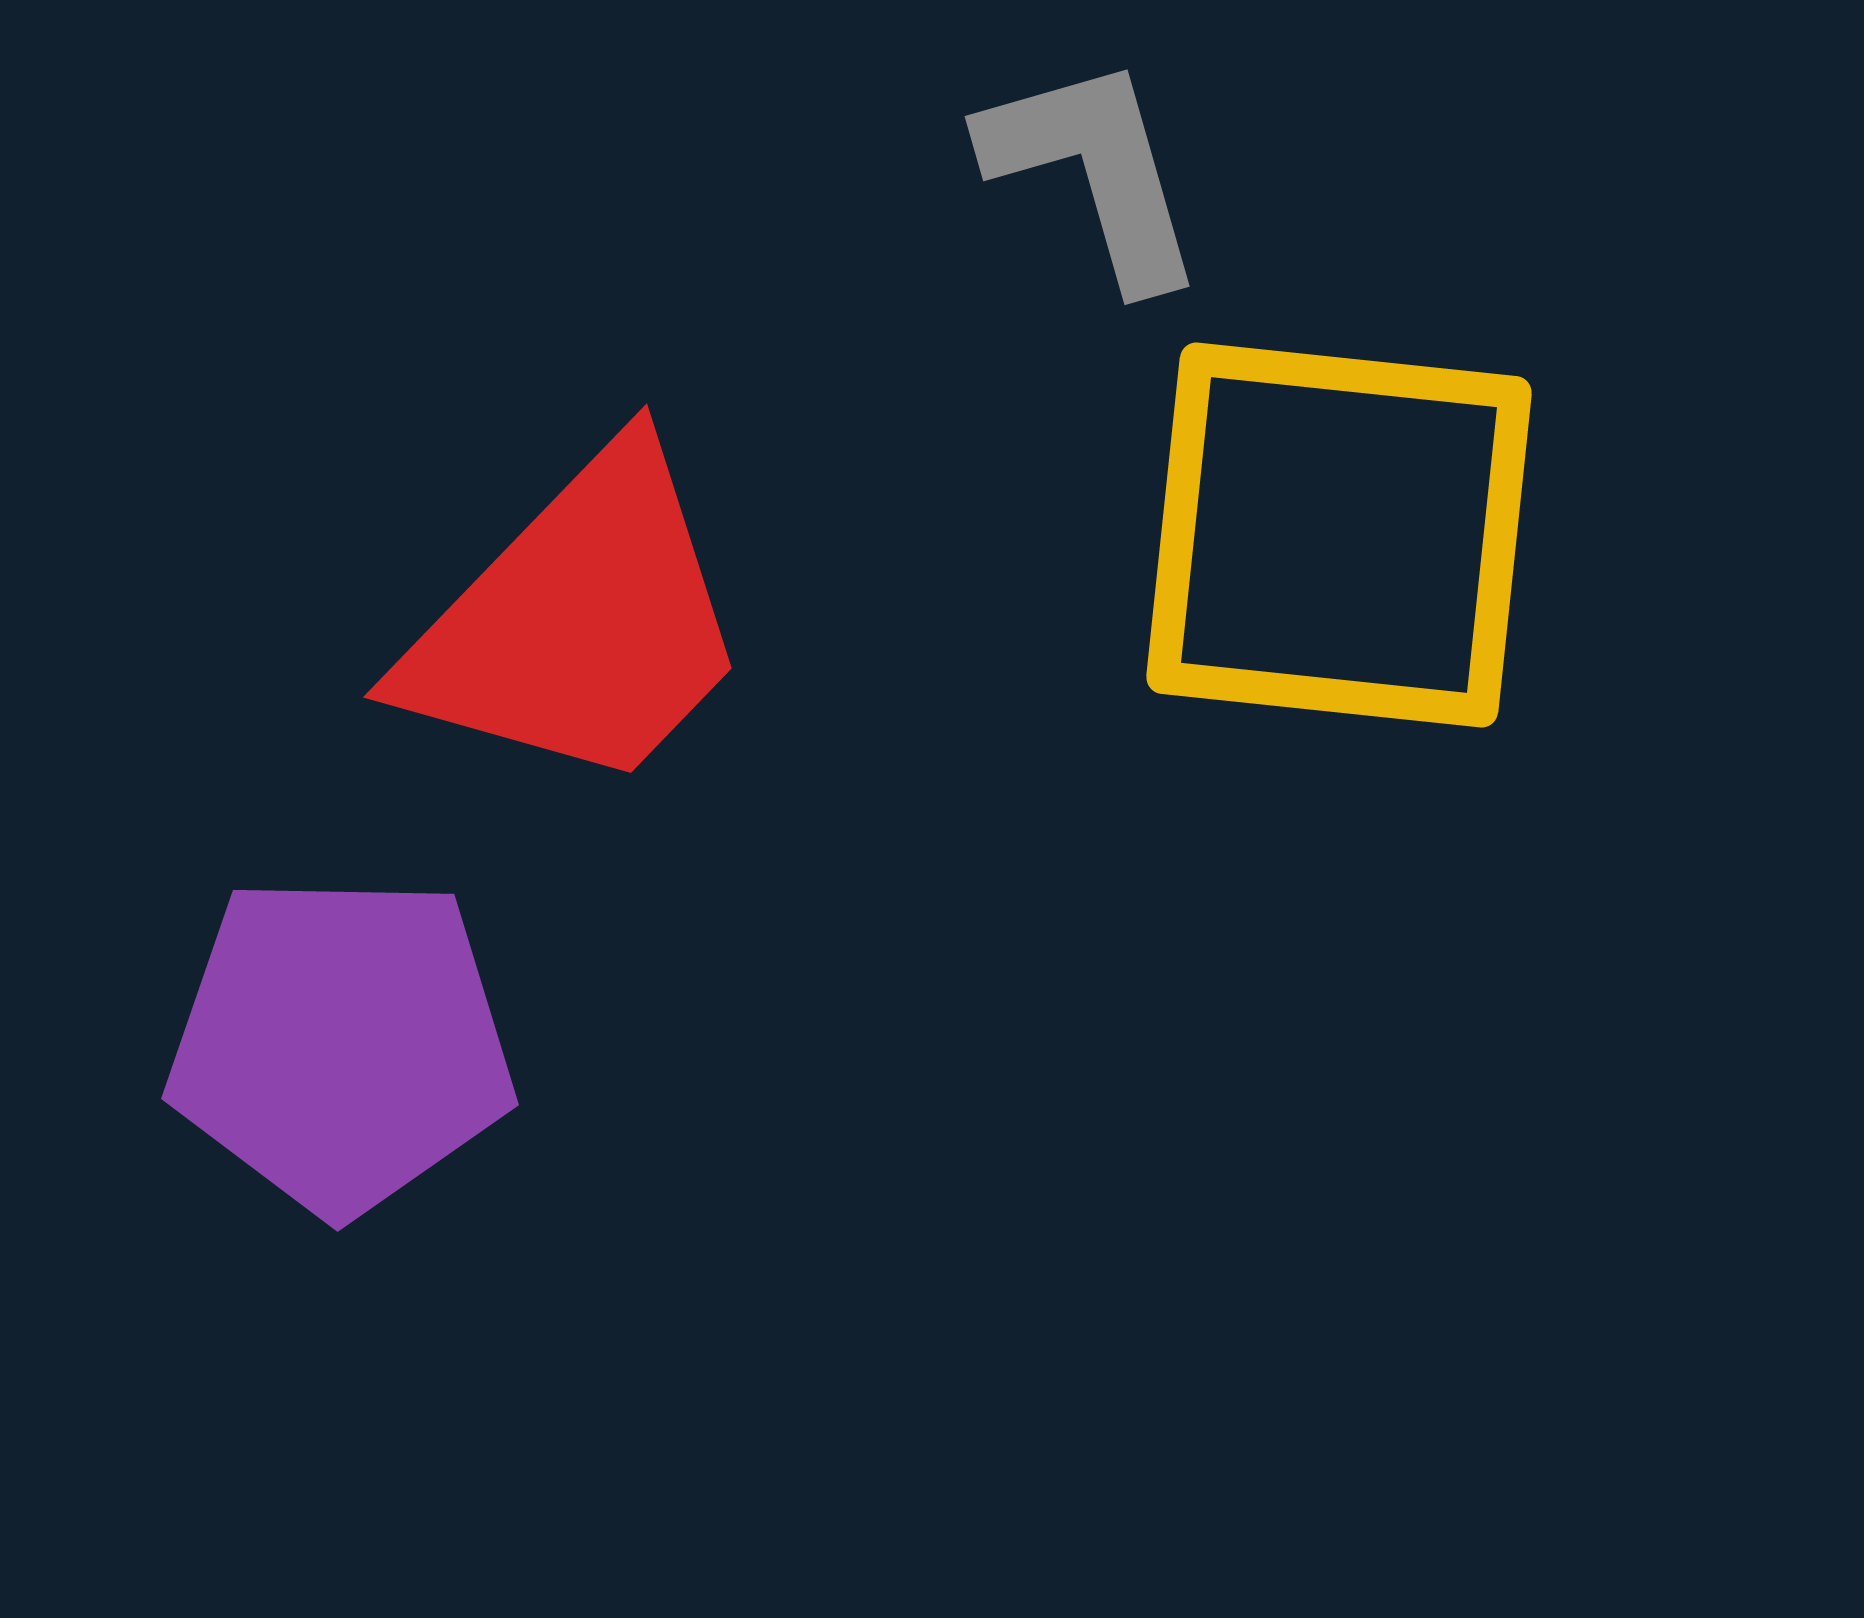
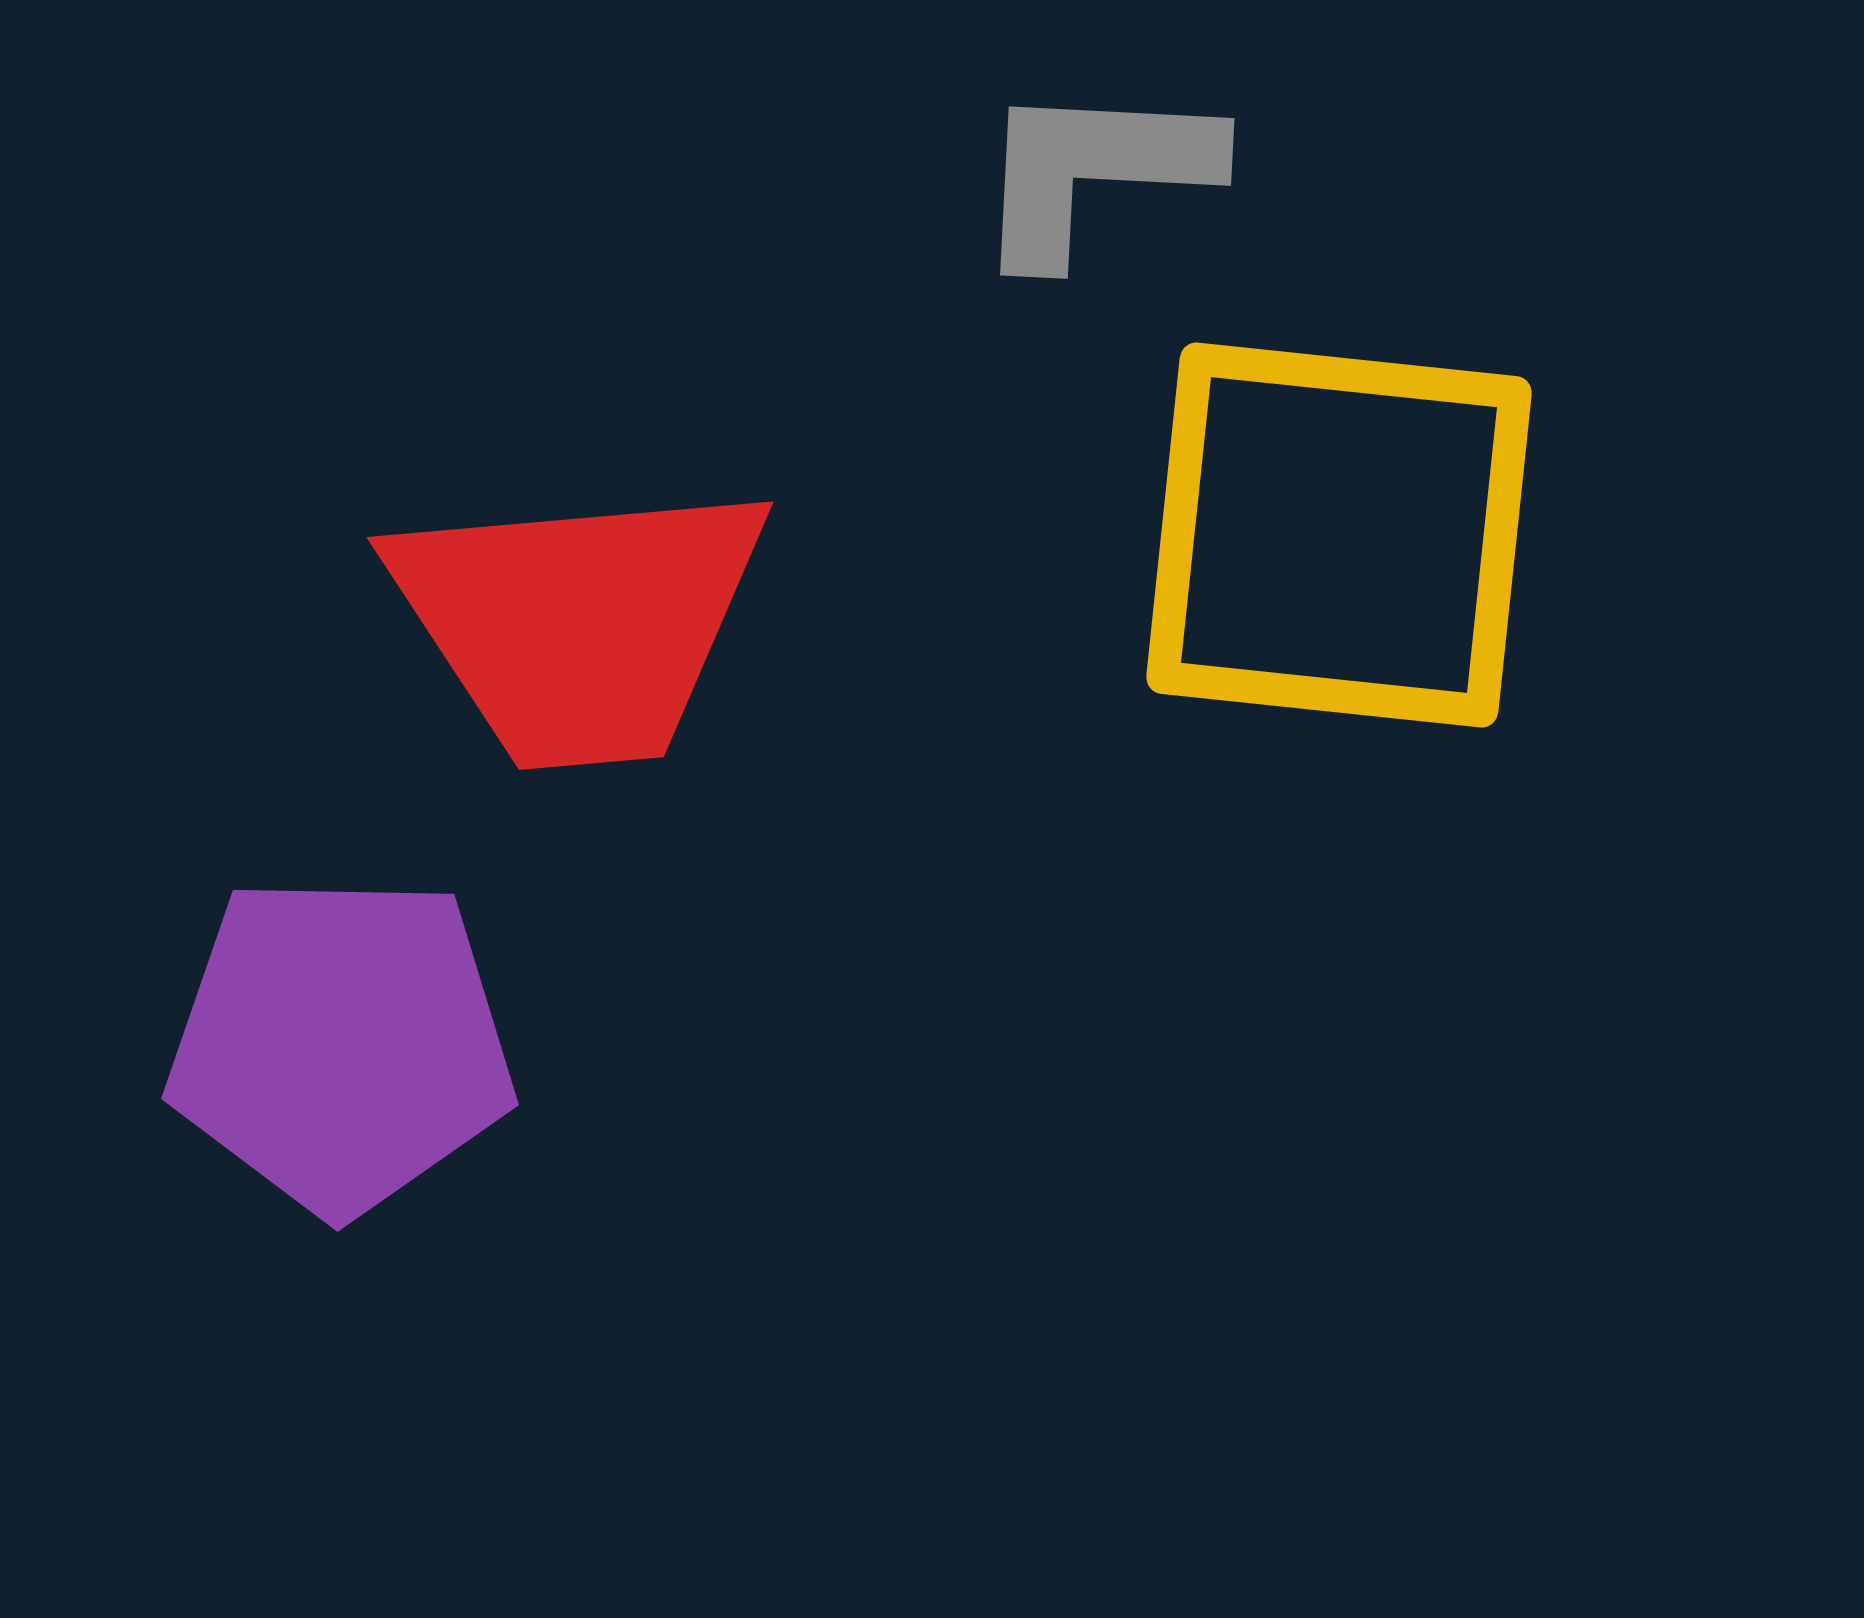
gray L-shape: rotated 71 degrees counterclockwise
red trapezoid: rotated 41 degrees clockwise
